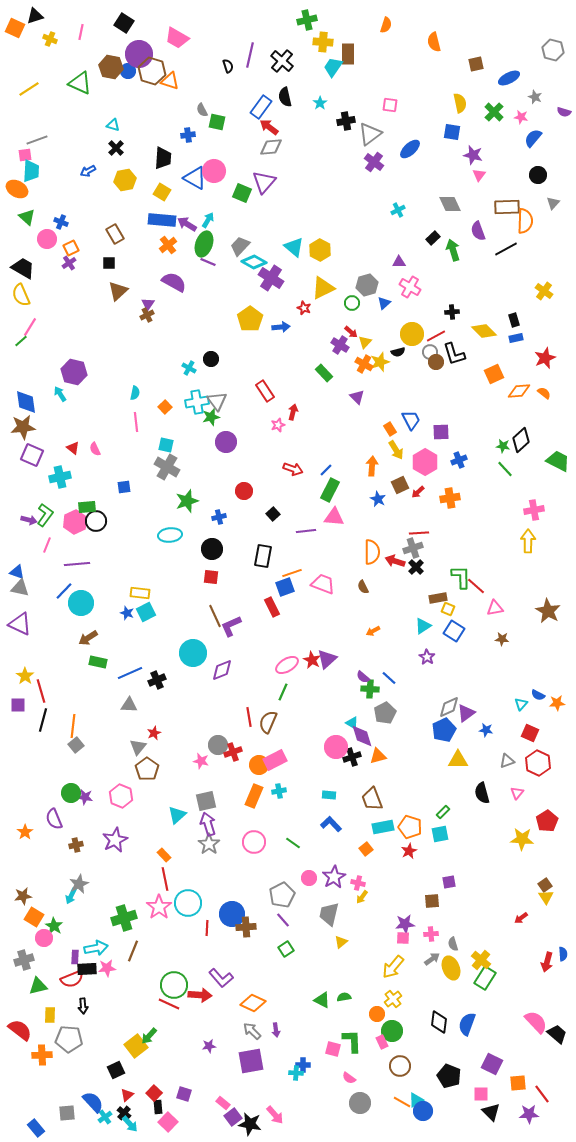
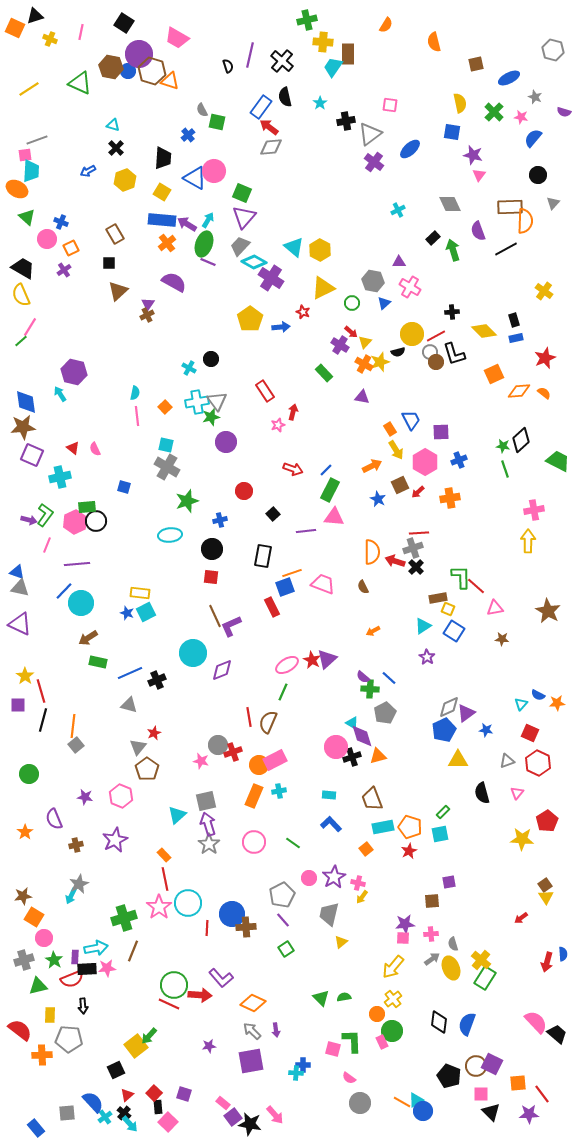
orange semicircle at (386, 25): rotated 14 degrees clockwise
blue cross at (188, 135): rotated 32 degrees counterclockwise
yellow hexagon at (125, 180): rotated 10 degrees counterclockwise
purple triangle at (264, 182): moved 20 px left, 35 px down
brown rectangle at (507, 207): moved 3 px right
orange cross at (168, 245): moved 1 px left, 2 px up
purple cross at (69, 263): moved 5 px left, 7 px down
gray hexagon at (367, 285): moved 6 px right, 4 px up; rotated 25 degrees clockwise
red star at (304, 308): moved 1 px left, 4 px down
purple triangle at (357, 397): moved 5 px right; rotated 35 degrees counterclockwise
pink line at (136, 422): moved 1 px right, 6 px up
orange arrow at (372, 466): rotated 60 degrees clockwise
green line at (505, 469): rotated 24 degrees clockwise
blue square at (124, 487): rotated 24 degrees clockwise
blue cross at (219, 517): moved 1 px right, 3 px down
gray triangle at (129, 705): rotated 12 degrees clockwise
green circle at (71, 793): moved 42 px left, 19 px up
green star at (54, 926): moved 34 px down
green triangle at (322, 1000): moved 1 px left, 2 px up; rotated 18 degrees clockwise
brown circle at (400, 1066): moved 76 px right
